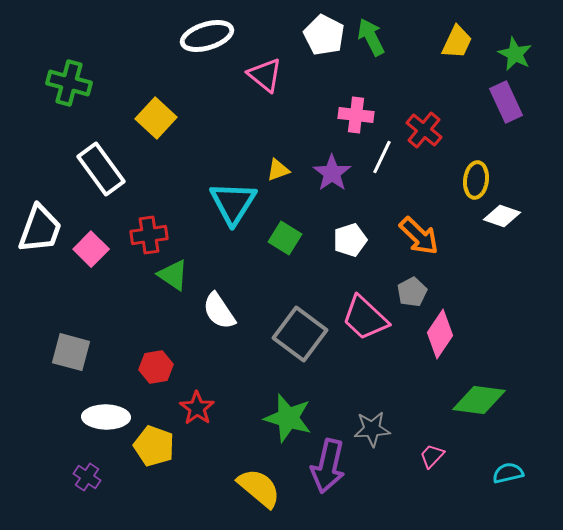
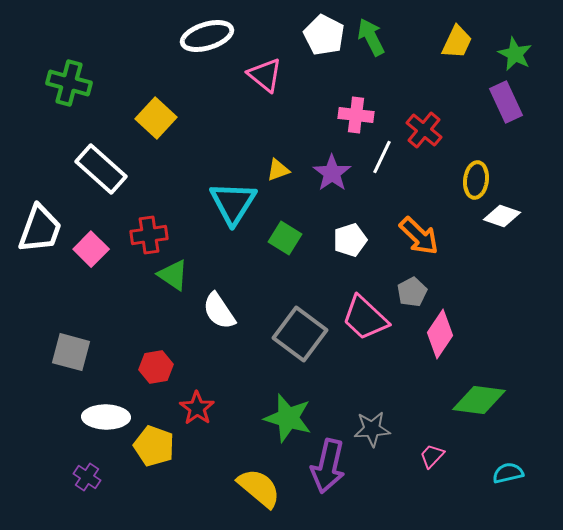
white rectangle at (101, 169): rotated 12 degrees counterclockwise
